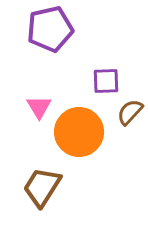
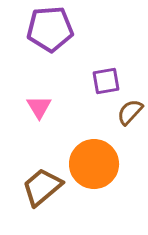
purple pentagon: rotated 9 degrees clockwise
purple square: rotated 8 degrees counterclockwise
orange circle: moved 15 px right, 32 px down
brown trapezoid: rotated 18 degrees clockwise
